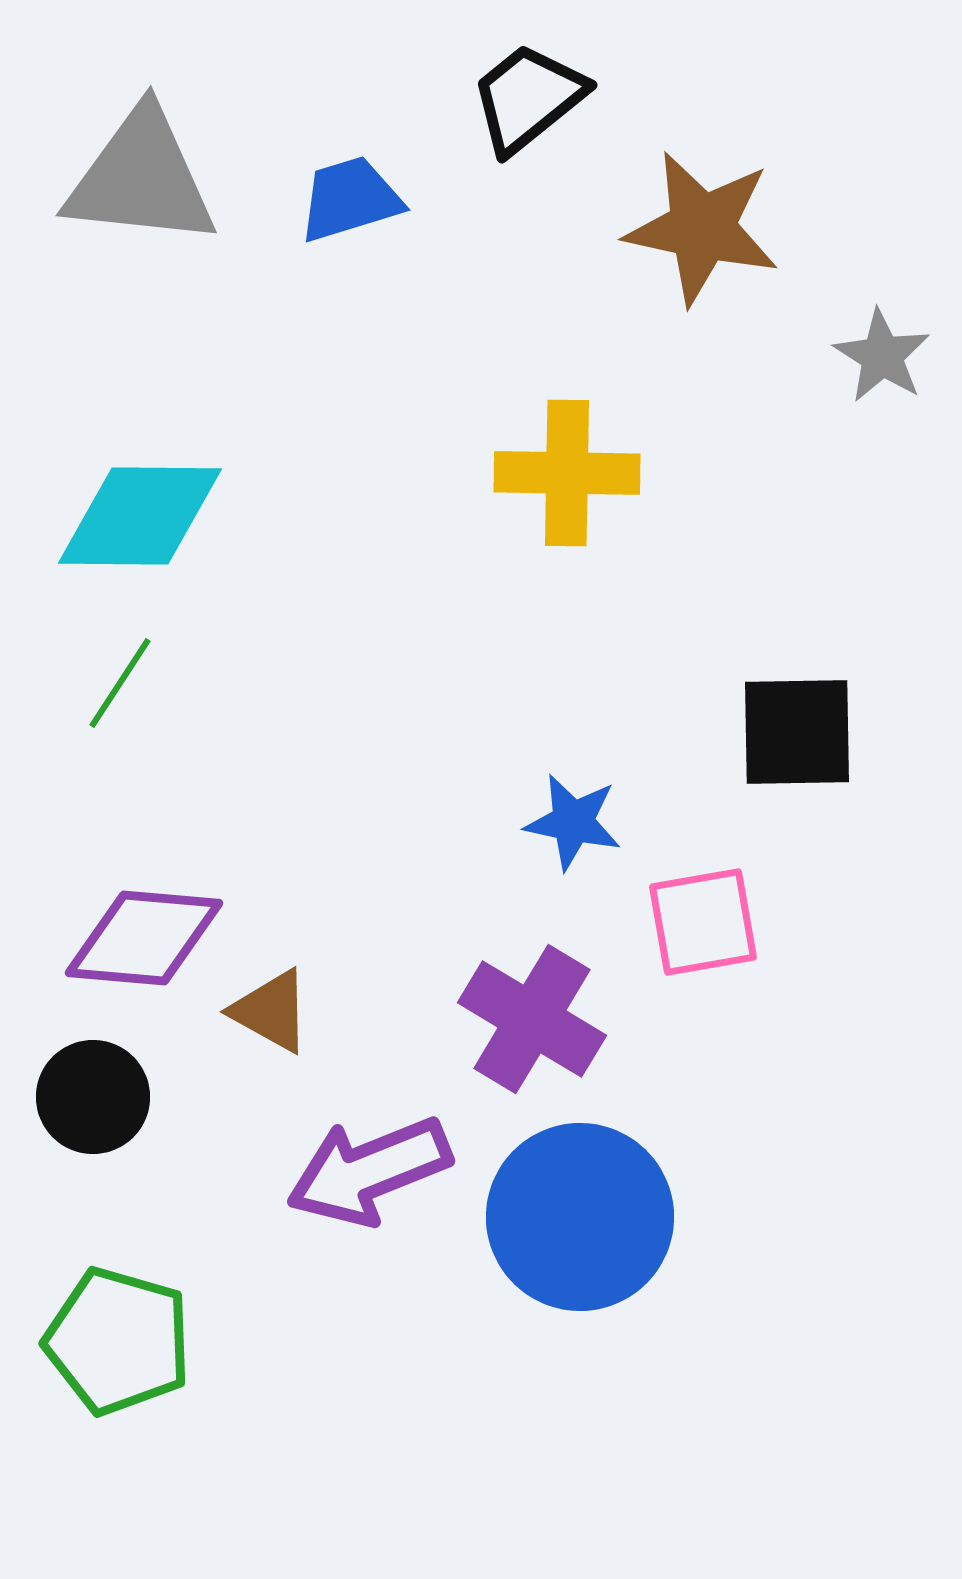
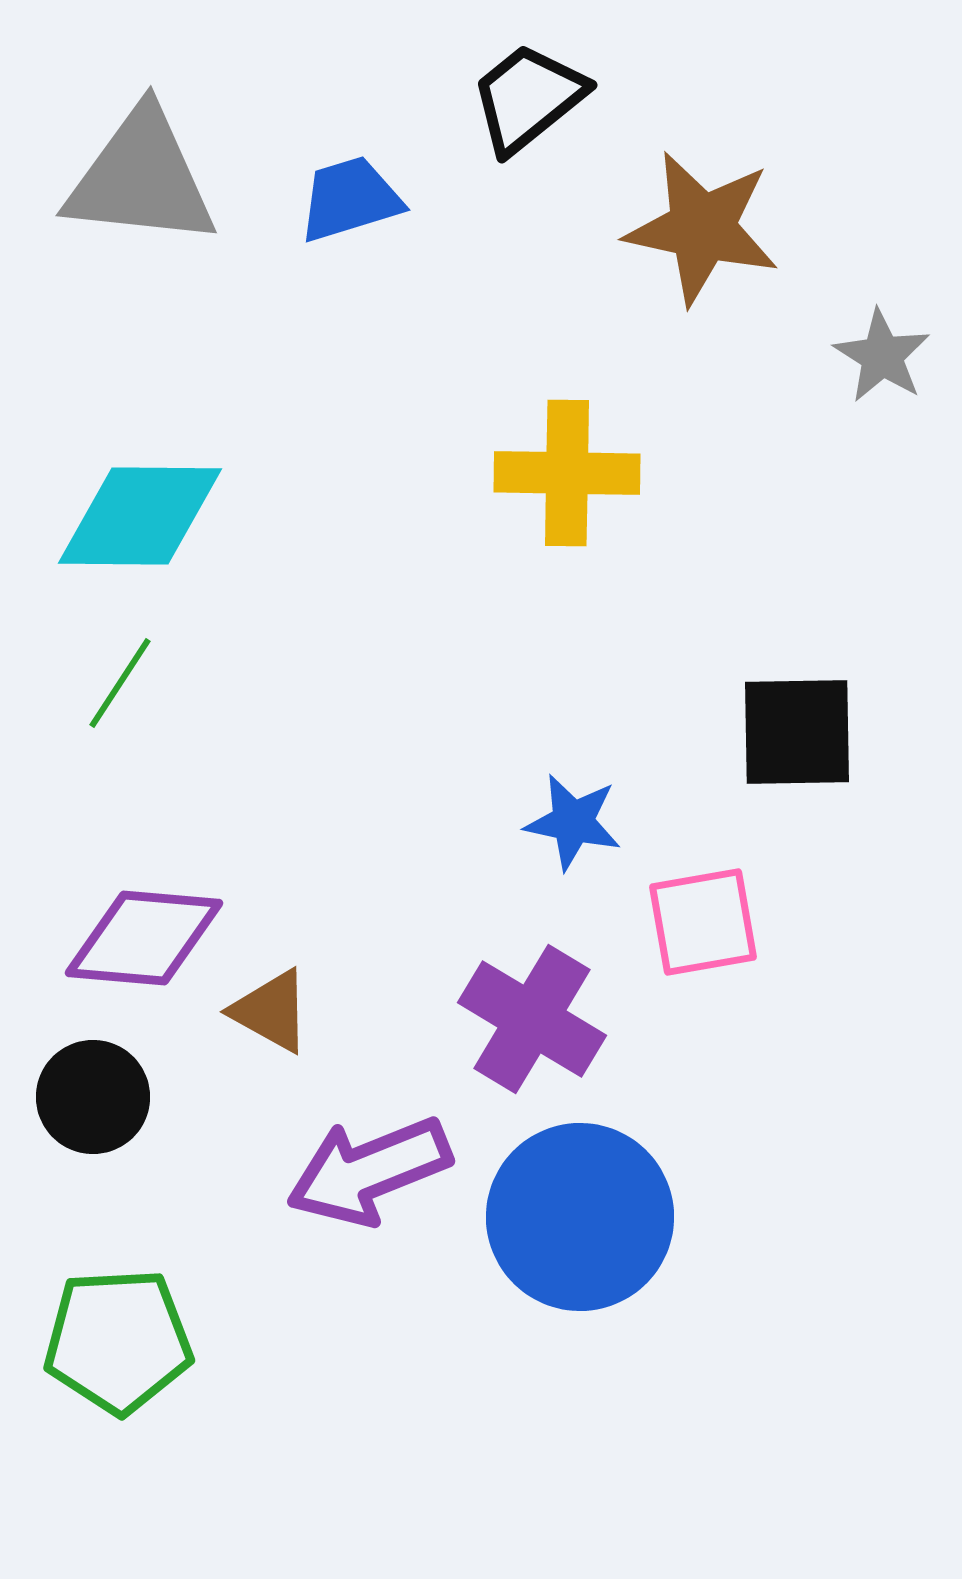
green pentagon: rotated 19 degrees counterclockwise
